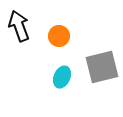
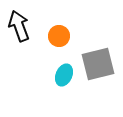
gray square: moved 4 px left, 3 px up
cyan ellipse: moved 2 px right, 2 px up
